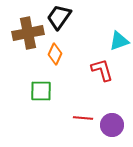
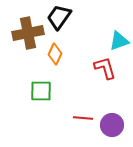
red L-shape: moved 3 px right, 2 px up
